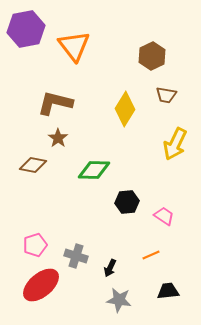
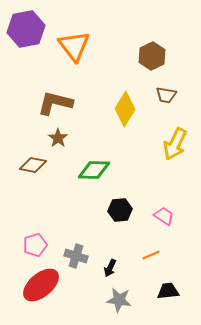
black hexagon: moved 7 px left, 8 px down
